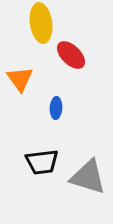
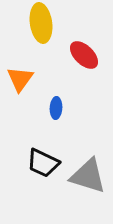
red ellipse: moved 13 px right
orange triangle: rotated 12 degrees clockwise
black trapezoid: moved 1 px right, 1 px down; rotated 32 degrees clockwise
gray triangle: moved 1 px up
